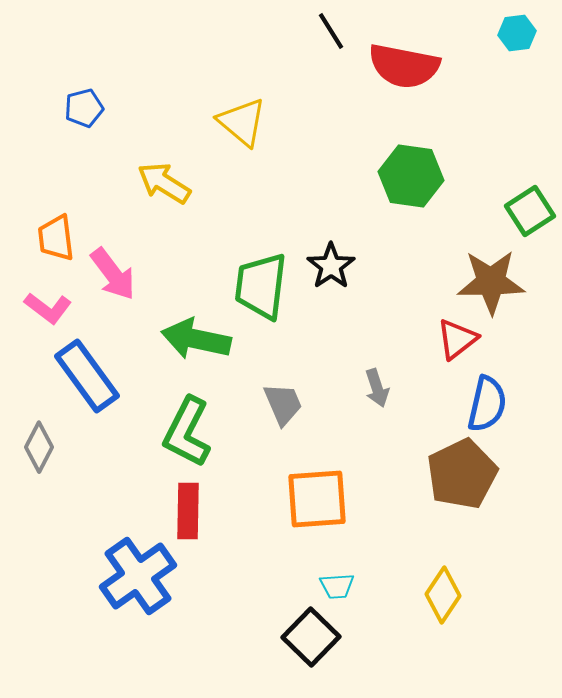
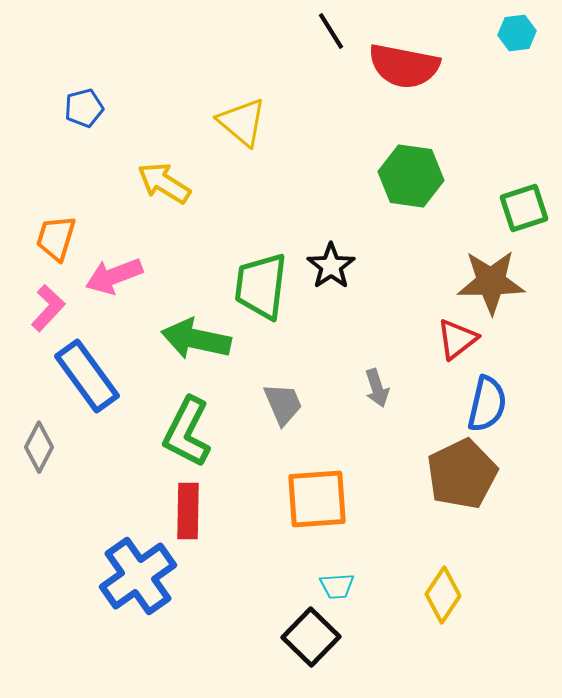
green square: moved 6 px left, 3 px up; rotated 15 degrees clockwise
orange trapezoid: rotated 24 degrees clockwise
pink arrow: moved 1 px right, 2 px down; rotated 106 degrees clockwise
pink L-shape: rotated 84 degrees counterclockwise
